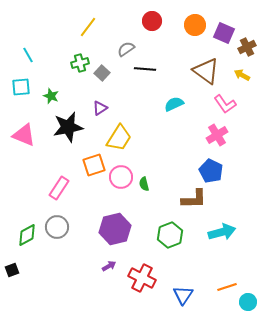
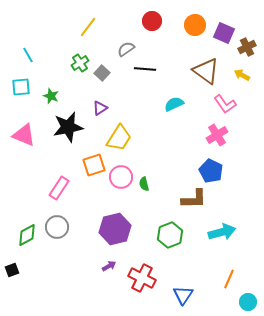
green cross: rotated 18 degrees counterclockwise
orange line: moved 2 px right, 8 px up; rotated 48 degrees counterclockwise
